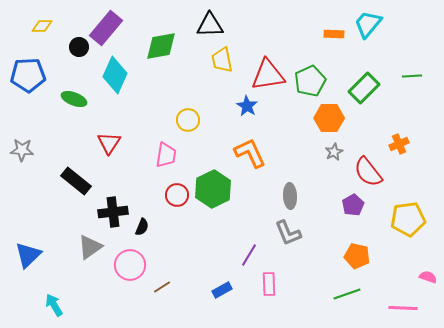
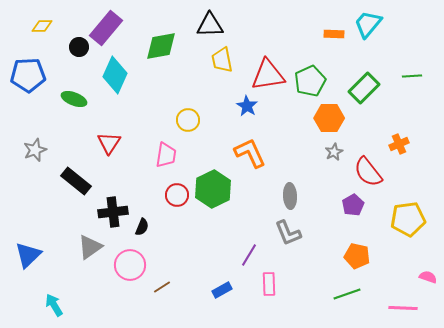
gray star at (22, 150): moved 13 px right; rotated 25 degrees counterclockwise
